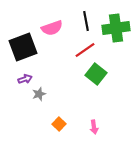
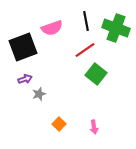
green cross: rotated 28 degrees clockwise
